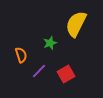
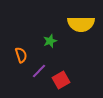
yellow semicircle: moved 5 px right; rotated 116 degrees counterclockwise
green star: moved 2 px up
red square: moved 5 px left, 6 px down
